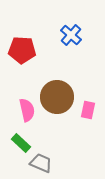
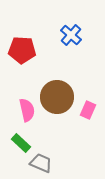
pink rectangle: rotated 12 degrees clockwise
